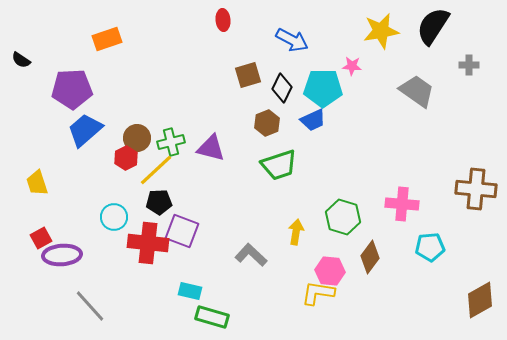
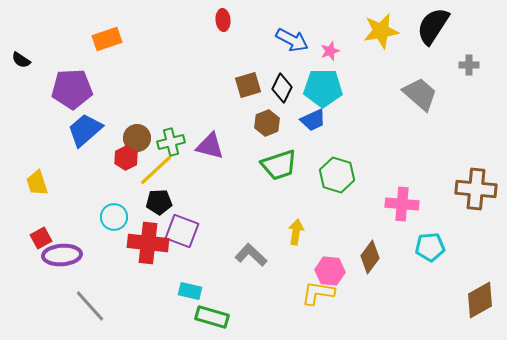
pink star at (352, 66): moved 22 px left, 15 px up; rotated 24 degrees counterclockwise
brown square at (248, 75): moved 10 px down
gray trapezoid at (417, 91): moved 3 px right, 3 px down; rotated 6 degrees clockwise
purple triangle at (211, 148): moved 1 px left, 2 px up
green hexagon at (343, 217): moved 6 px left, 42 px up
